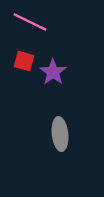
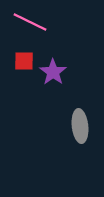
red square: rotated 15 degrees counterclockwise
gray ellipse: moved 20 px right, 8 px up
